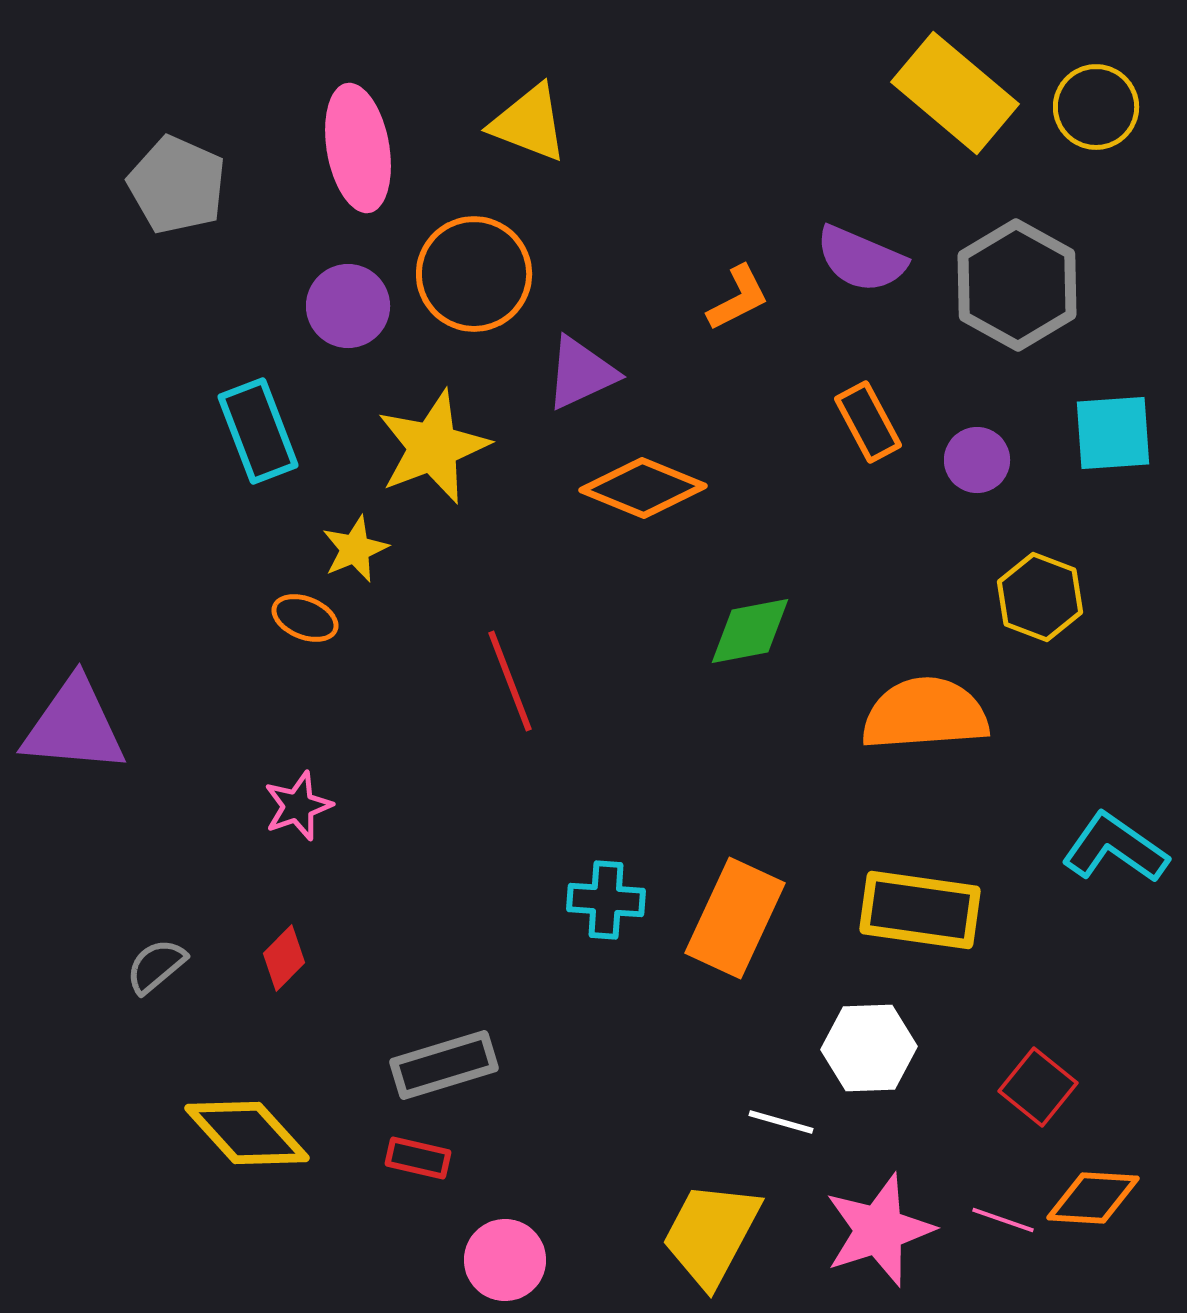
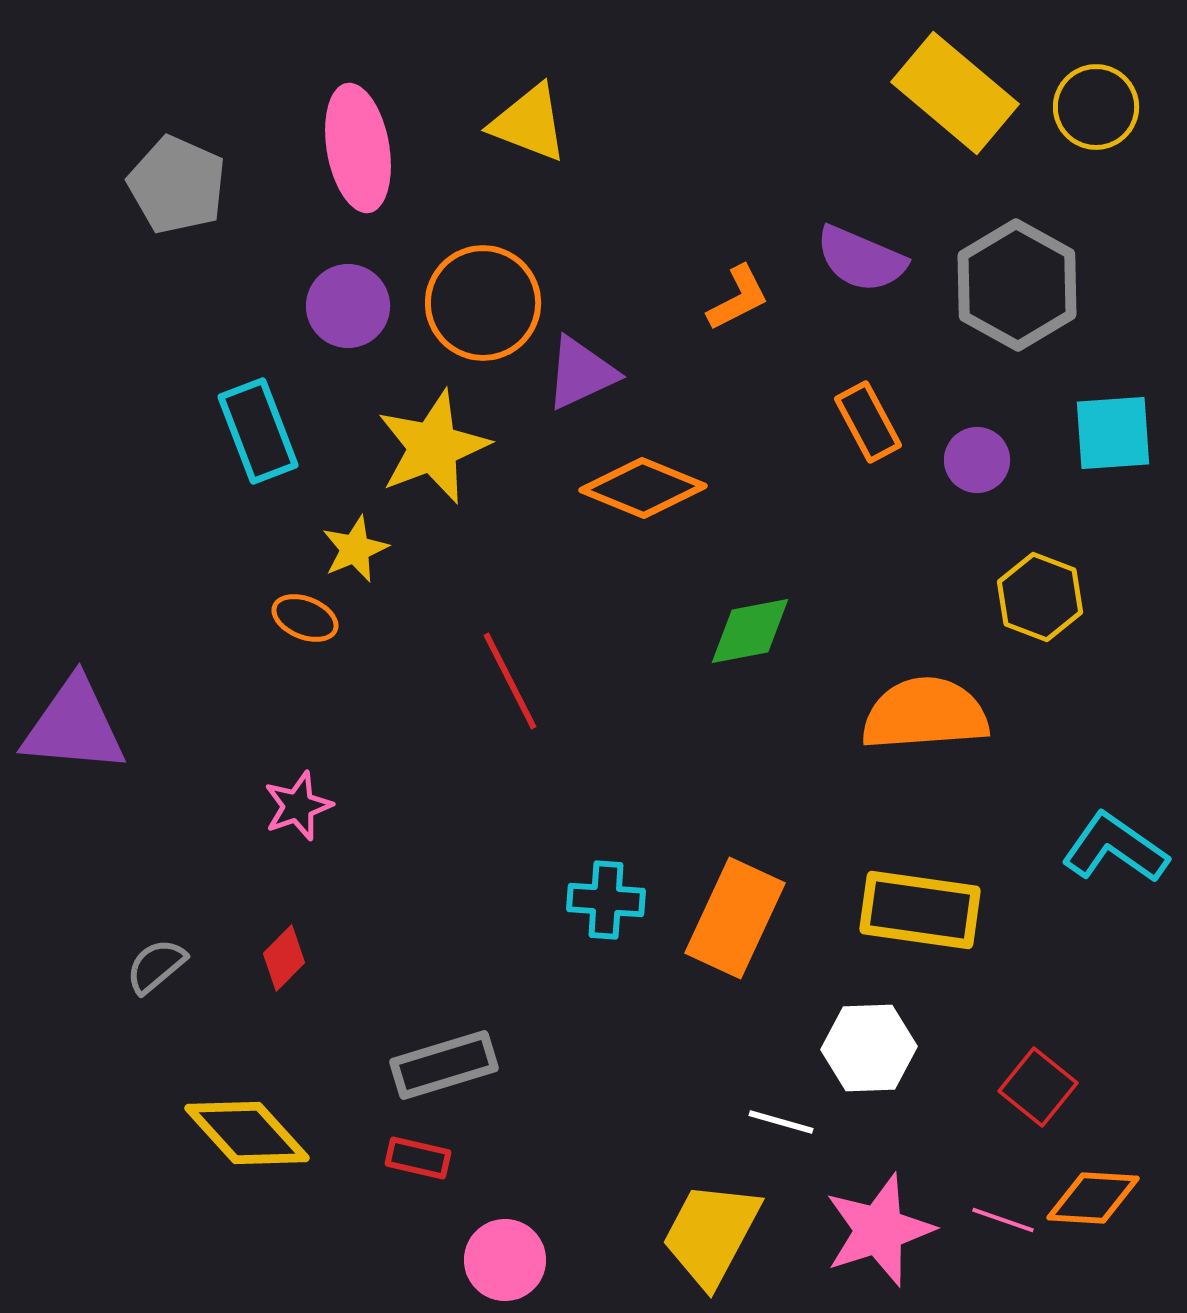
orange circle at (474, 274): moved 9 px right, 29 px down
red line at (510, 681): rotated 6 degrees counterclockwise
